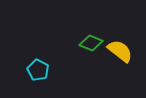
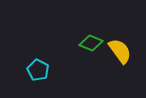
yellow semicircle: rotated 16 degrees clockwise
